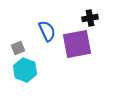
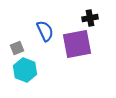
blue semicircle: moved 2 px left
gray square: moved 1 px left
